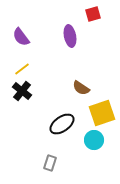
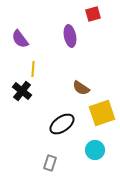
purple semicircle: moved 1 px left, 2 px down
yellow line: moved 11 px right; rotated 49 degrees counterclockwise
cyan circle: moved 1 px right, 10 px down
